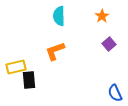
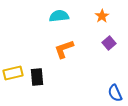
cyan semicircle: rotated 84 degrees clockwise
purple square: moved 1 px up
orange L-shape: moved 9 px right, 2 px up
yellow rectangle: moved 3 px left, 6 px down
black rectangle: moved 8 px right, 3 px up
